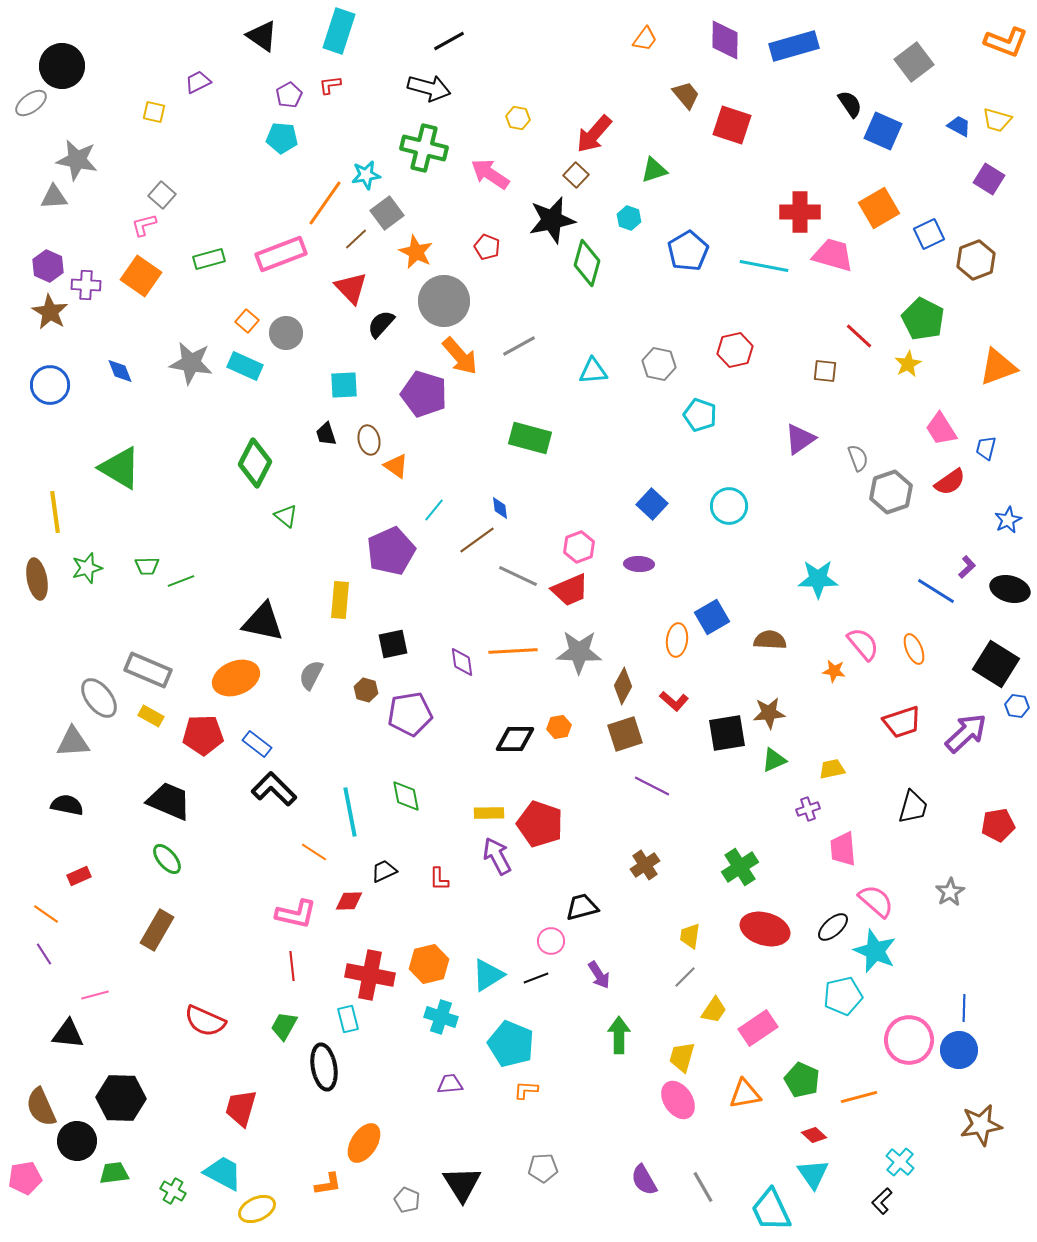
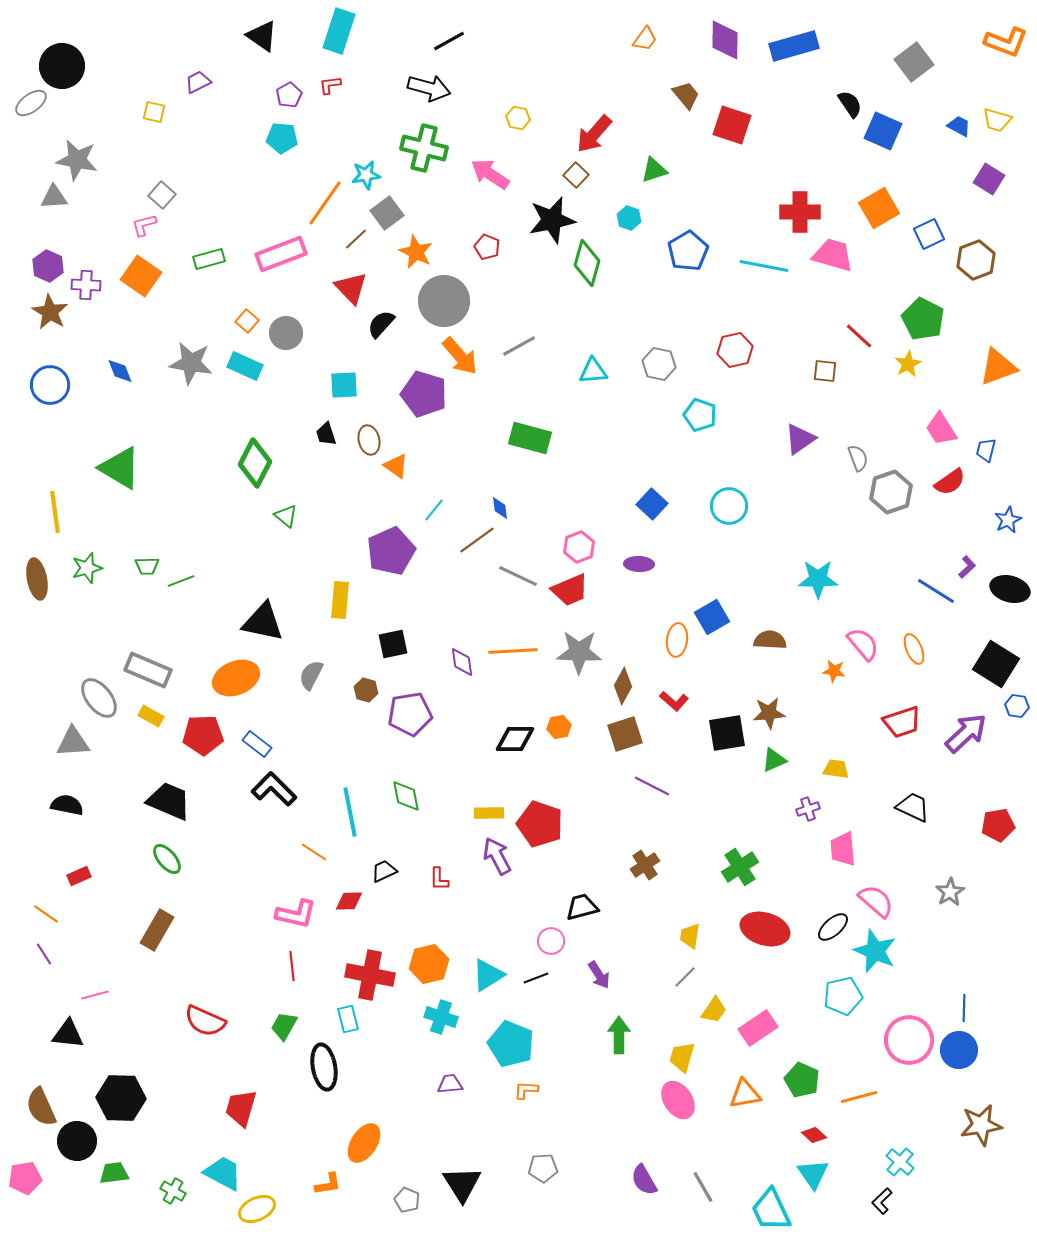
blue trapezoid at (986, 448): moved 2 px down
yellow trapezoid at (832, 769): moved 4 px right; rotated 20 degrees clockwise
black trapezoid at (913, 807): rotated 81 degrees counterclockwise
